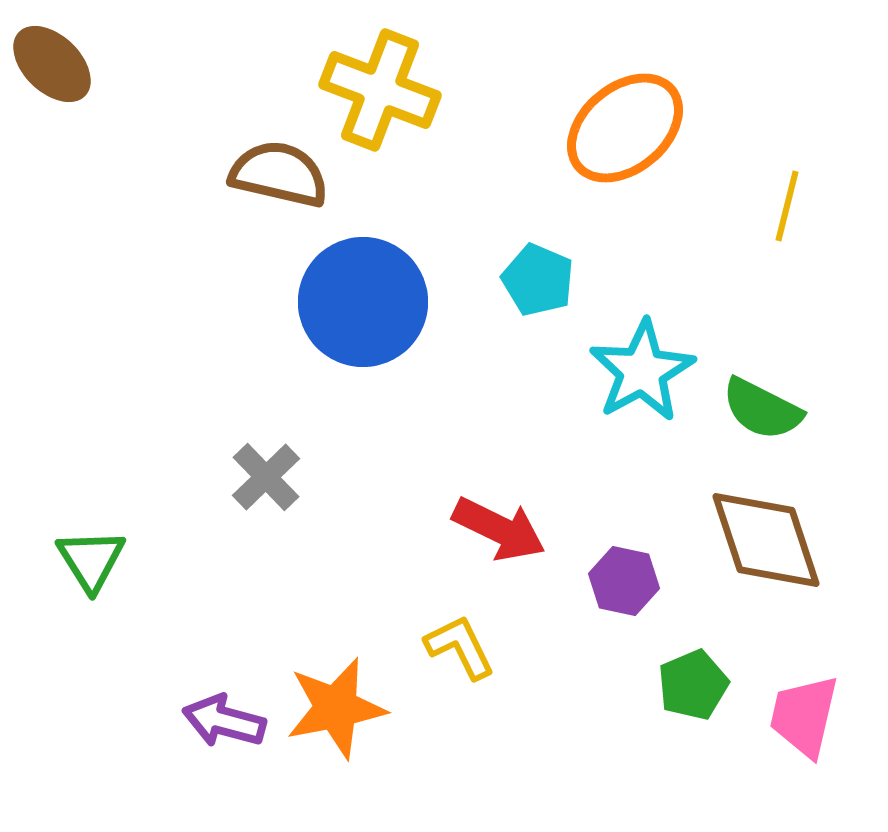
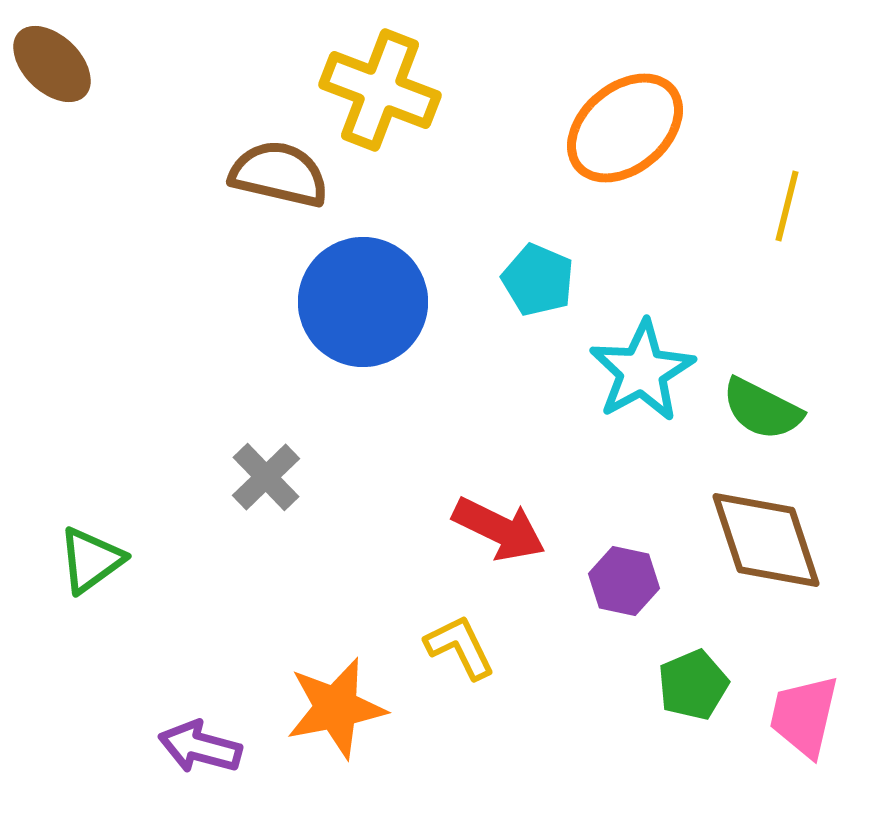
green triangle: rotated 26 degrees clockwise
purple arrow: moved 24 px left, 26 px down
